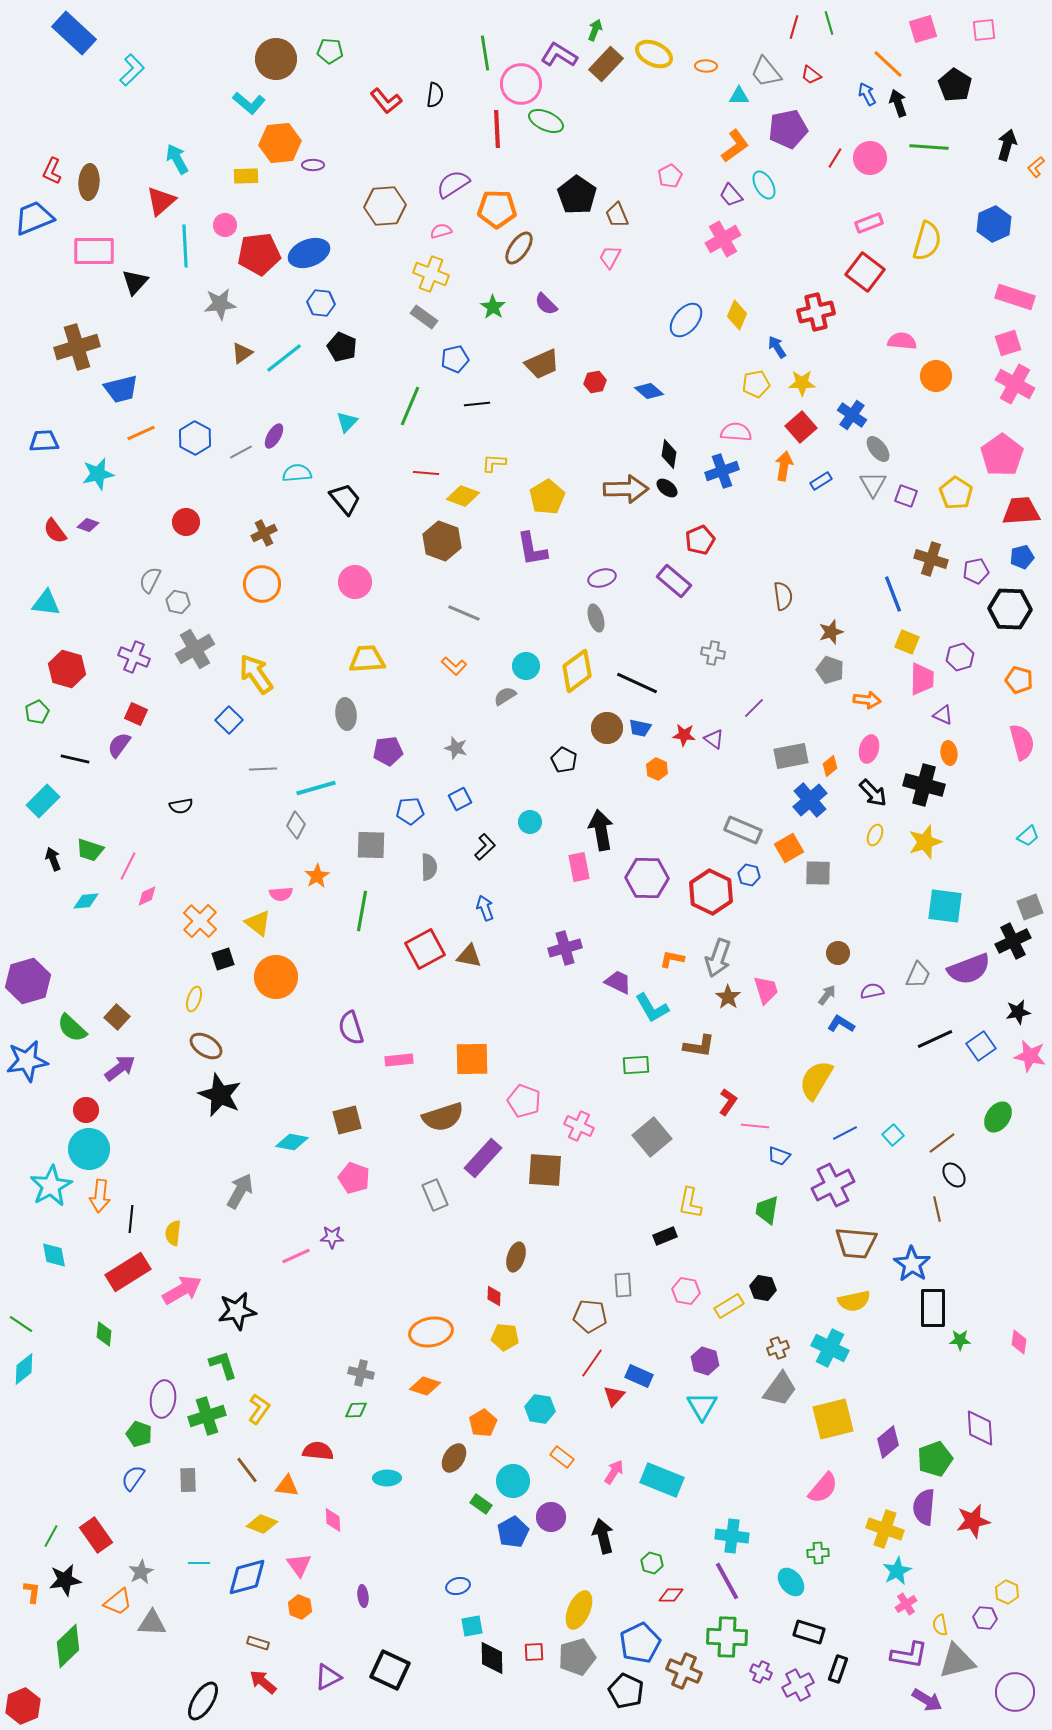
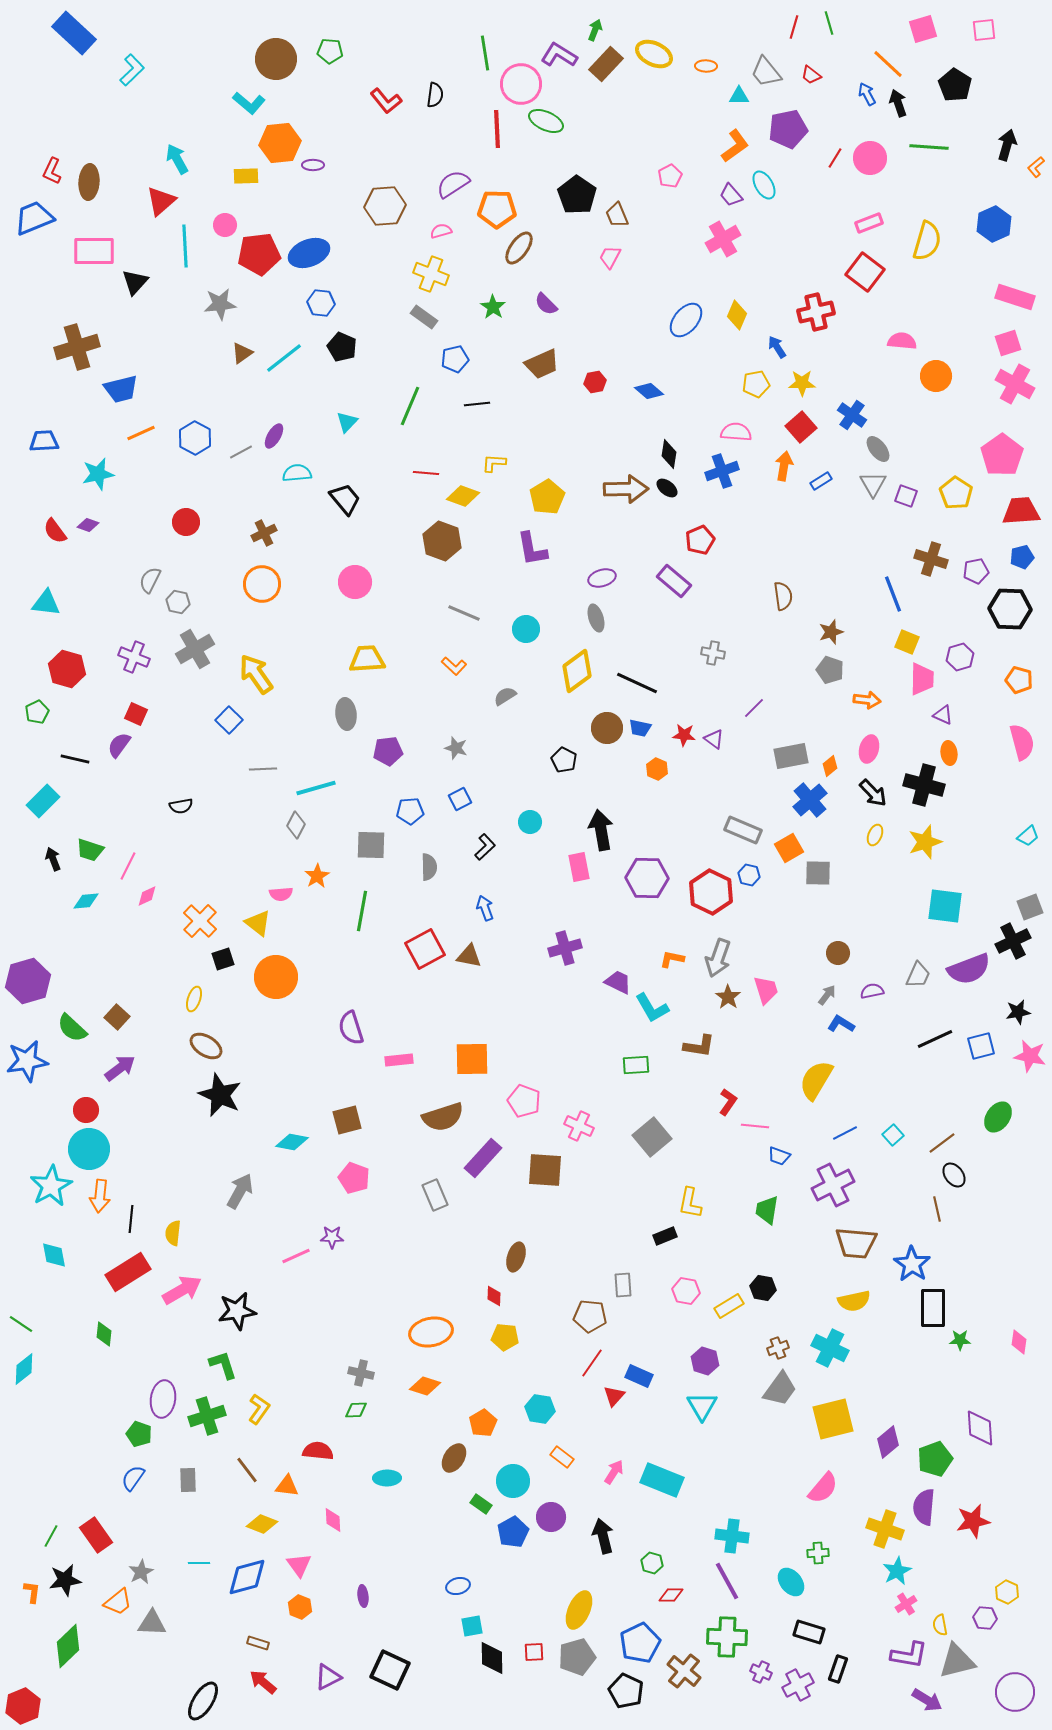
cyan circle at (526, 666): moved 37 px up
blue square at (981, 1046): rotated 20 degrees clockwise
brown cross at (684, 1671): rotated 16 degrees clockwise
